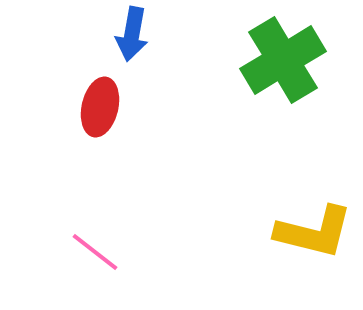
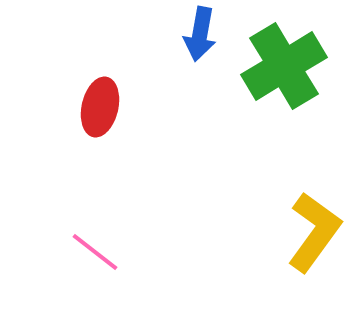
blue arrow: moved 68 px right
green cross: moved 1 px right, 6 px down
yellow L-shape: rotated 68 degrees counterclockwise
